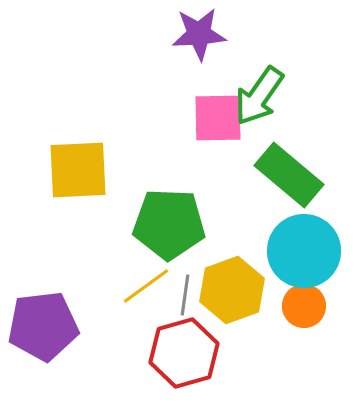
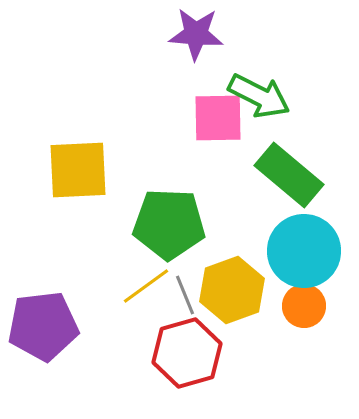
purple star: moved 3 px left; rotated 8 degrees clockwise
green arrow: rotated 98 degrees counterclockwise
gray line: rotated 30 degrees counterclockwise
red hexagon: moved 3 px right
